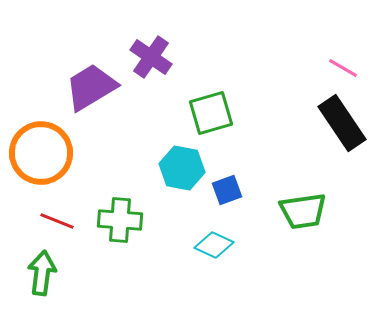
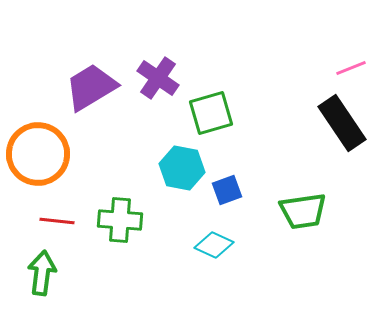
purple cross: moved 7 px right, 21 px down
pink line: moved 8 px right; rotated 52 degrees counterclockwise
orange circle: moved 3 px left, 1 px down
red line: rotated 16 degrees counterclockwise
